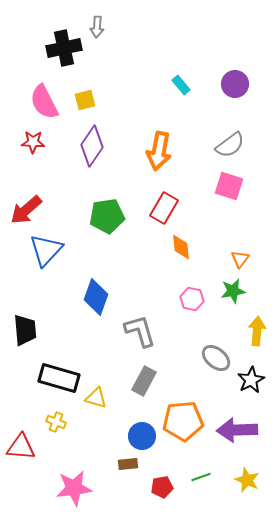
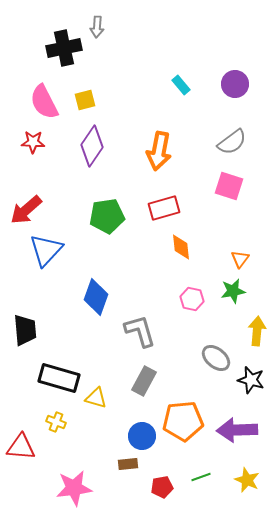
gray semicircle: moved 2 px right, 3 px up
red rectangle: rotated 44 degrees clockwise
black star: rotated 28 degrees counterclockwise
